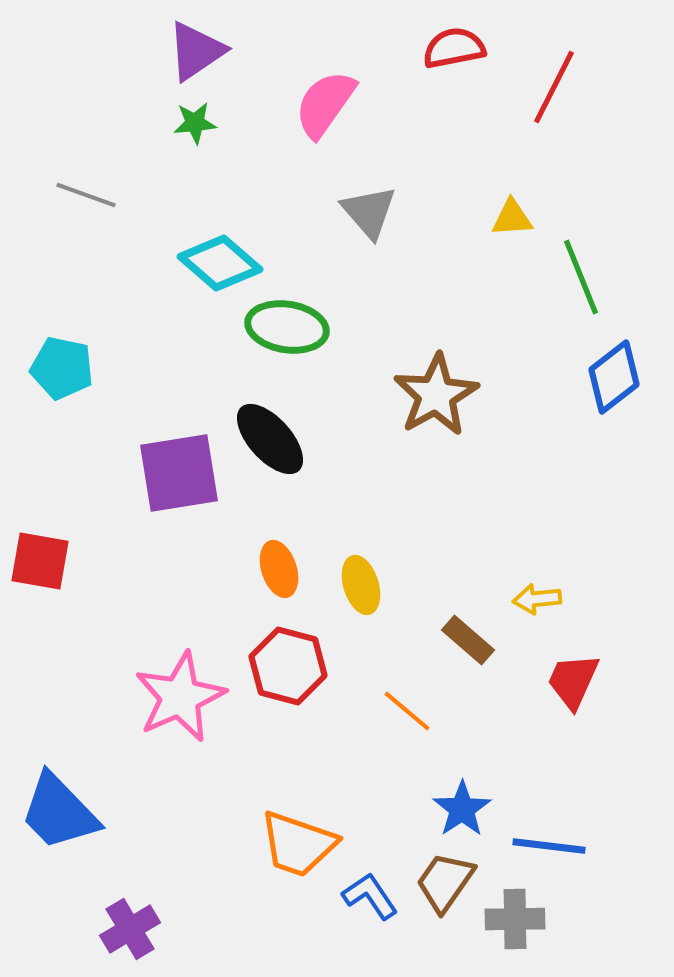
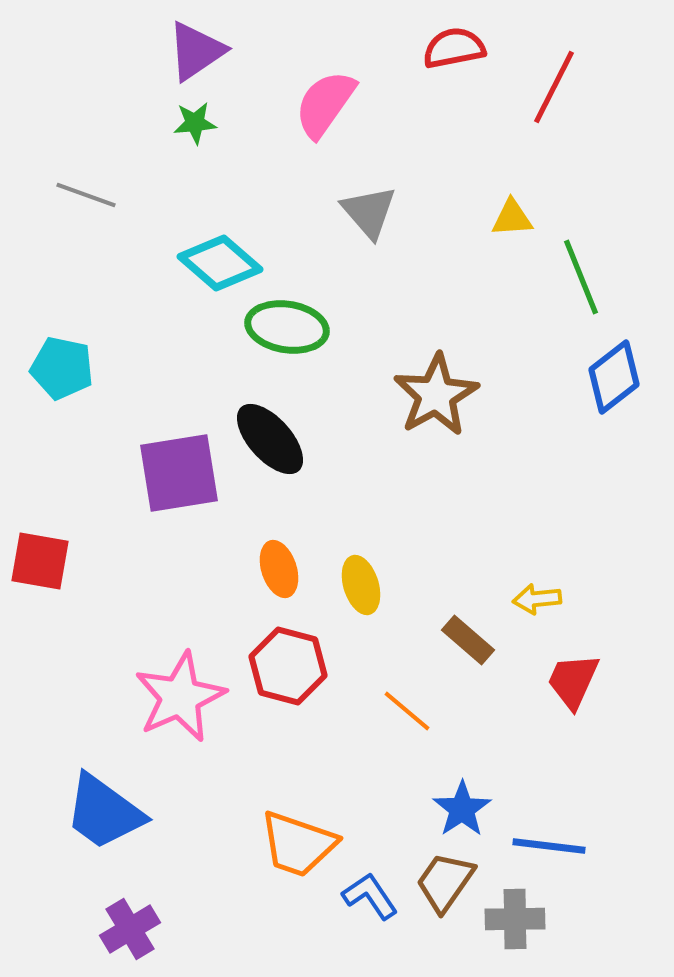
blue trapezoid: moved 45 px right; rotated 10 degrees counterclockwise
